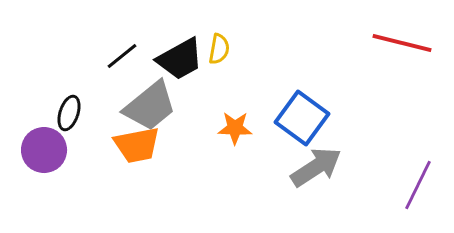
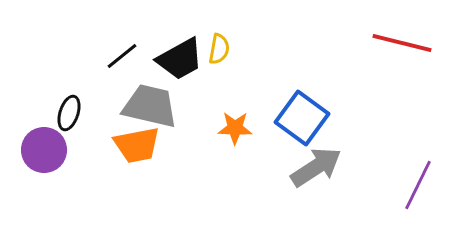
gray trapezoid: rotated 128 degrees counterclockwise
